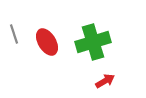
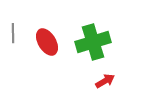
gray line: moved 1 px left, 1 px up; rotated 18 degrees clockwise
